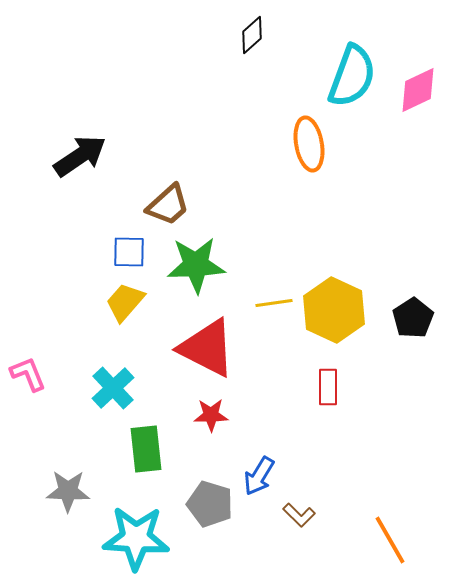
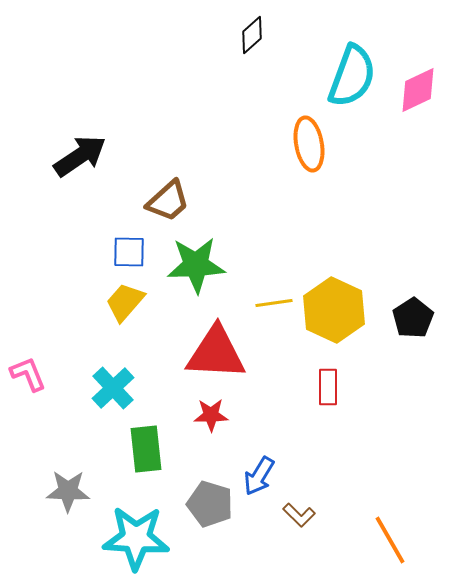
brown trapezoid: moved 4 px up
red triangle: moved 9 px right, 5 px down; rotated 24 degrees counterclockwise
